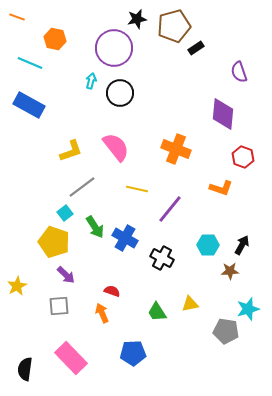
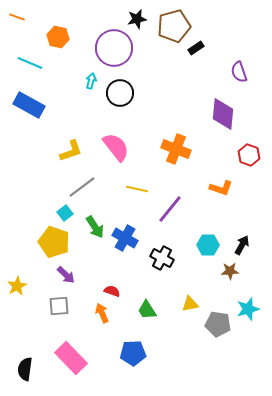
orange hexagon: moved 3 px right, 2 px up
red hexagon: moved 6 px right, 2 px up
green trapezoid: moved 10 px left, 2 px up
gray pentagon: moved 8 px left, 7 px up
